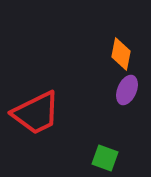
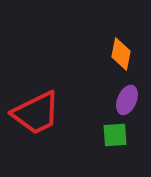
purple ellipse: moved 10 px down
green square: moved 10 px right, 23 px up; rotated 24 degrees counterclockwise
